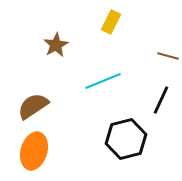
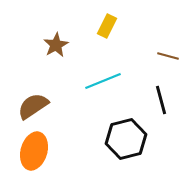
yellow rectangle: moved 4 px left, 4 px down
black line: rotated 40 degrees counterclockwise
